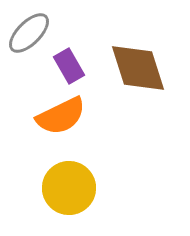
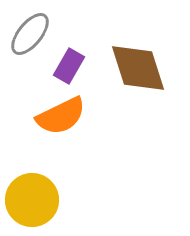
gray ellipse: moved 1 px right, 1 px down; rotated 6 degrees counterclockwise
purple rectangle: rotated 60 degrees clockwise
yellow circle: moved 37 px left, 12 px down
